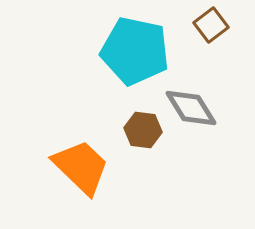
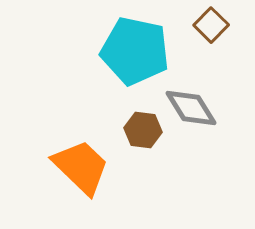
brown square: rotated 8 degrees counterclockwise
